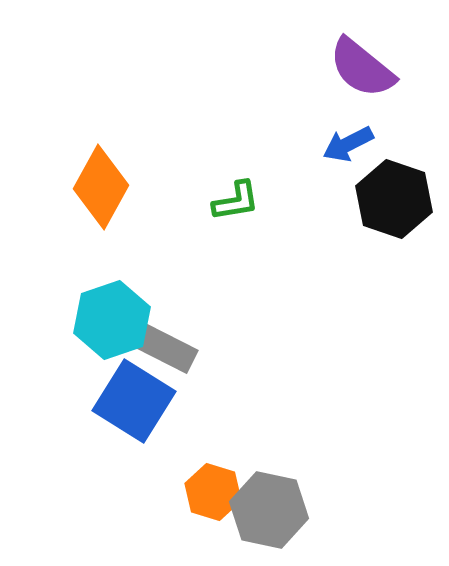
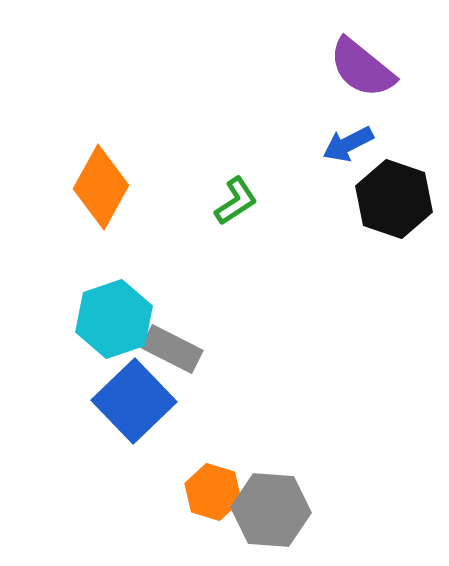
green L-shape: rotated 24 degrees counterclockwise
cyan hexagon: moved 2 px right, 1 px up
gray rectangle: moved 5 px right
blue square: rotated 14 degrees clockwise
gray hexagon: moved 2 px right; rotated 8 degrees counterclockwise
